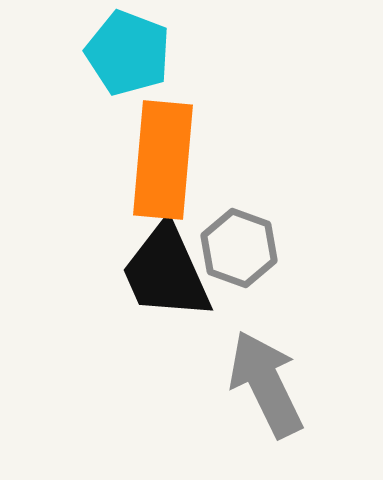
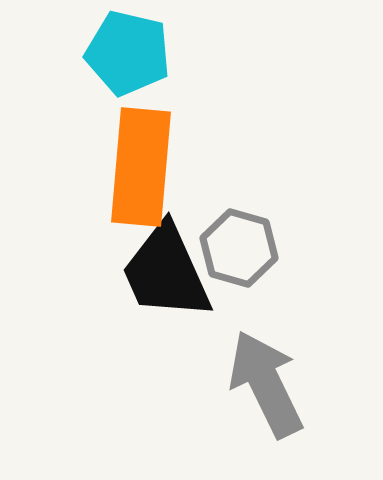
cyan pentagon: rotated 8 degrees counterclockwise
orange rectangle: moved 22 px left, 7 px down
gray hexagon: rotated 4 degrees counterclockwise
